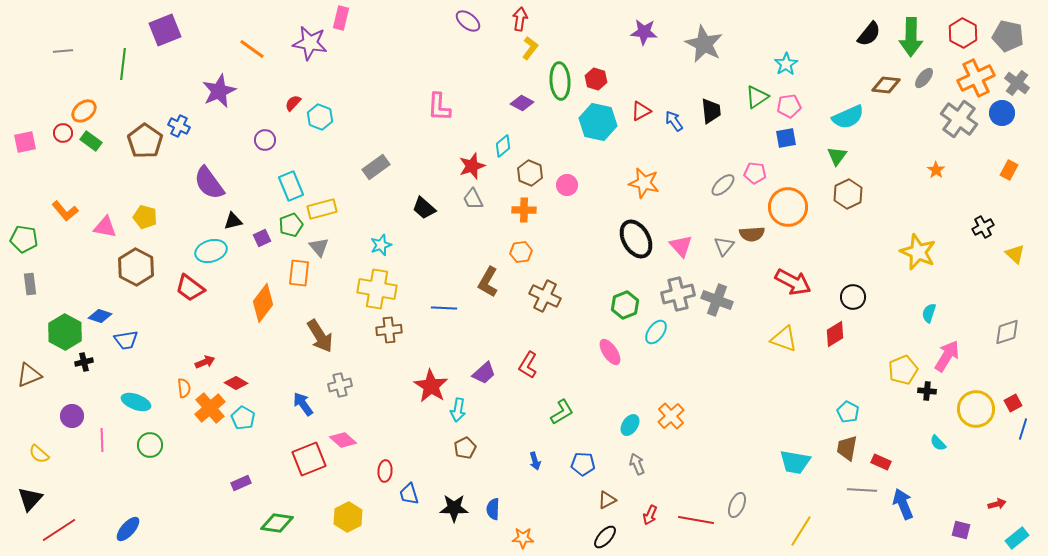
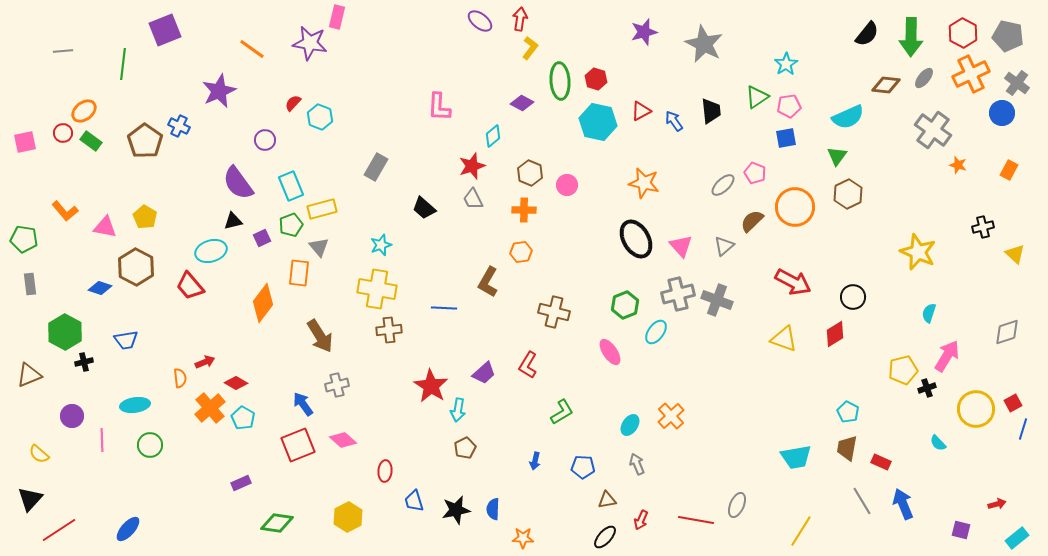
pink rectangle at (341, 18): moved 4 px left, 1 px up
purple ellipse at (468, 21): moved 12 px right
purple star at (644, 32): rotated 20 degrees counterclockwise
black semicircle at (869, 34): moved 2 px left
orange cross at (976, 78): moved 5 px left, 4 px up
gray cross at (959, 119): moved 26 px left, 11 px down
cyan diamond at (503, 146): moved 10 px left, 10 px up
gray rectangle at (376, 167): rotated 24 degrees counterclockwise
orange star at (936, 170): moved 22 px right, 5 px up; rotated 18 degrees counterclockwise
pink pentagon at (755, 173): rotated 15 degrees clockwise
purple semicircle at (209, 183): moved 29 px right
orange circle at (788, 207): moved 7 px right
yellow pentagon at (145, 217): rotated 15 degrees clockwise
black cross at (983, 227): rotated 15 degrees clockwise
brown semicircle at (752, 234): moved 13 px up; rotated 140 degrees clockwise
gray triangle at (724, 246): rotated 10 degrees clockwise
red trapezoid at (190, 288): moved 2 px up; rotated 12 degrees clockwise
brown cross at (545, 296): moved 9 px right, 16 px down; rotated 12 degrees counterclockwise
blue diamond at (100, 316): moved 28 px up
yellow pentagon at (903, 370): rotated 8 degrees clockwise
gray cross at (340, 385): moved 3 px left
orange semicircle at (184, 388): moved 4 px left, 10 px up
black cross at (927, 391): moved 3 px up; rotated 24 degrees counterclockwise
cyan ellipse at (136, 402): moved 1 px left, 3 px down; rotated 28 degrees counterclockwise
red square at (309, 459): moved 11 px left, 14 px up
blue arrow at (535, 461): rotated 30 degrees clockwise
cyan trapezoid at (795, 462): moved 1 px right, 5 px up; rotated 20 degrees counterclockwise
blue pentagon at (583, 464): moved 3 px down
gray line at (862, 490): moved 11 px down; rotated 56 degrees clockwise
blue trapezoid at (409, 494): moved 5 px right, 7 px down
brown triangle at (607, 500): rotated 18 degrees clockwise
black star at (454, 508): moved 2 px right, 2 px down; rotated 12 degrees counterclockwise
red arrow at (650, 515): moved 9 px left, 5 px down
